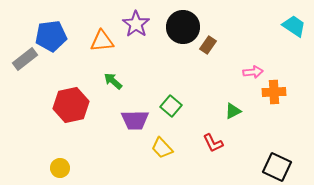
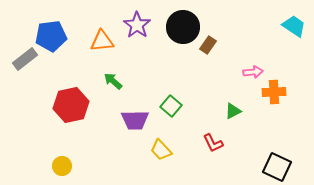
purple star: moved 1 px right, 1 px down
yellow trapezoid: moved 1 px left, 2 px down
yellow circle: moved 2 px right, 2 px up
